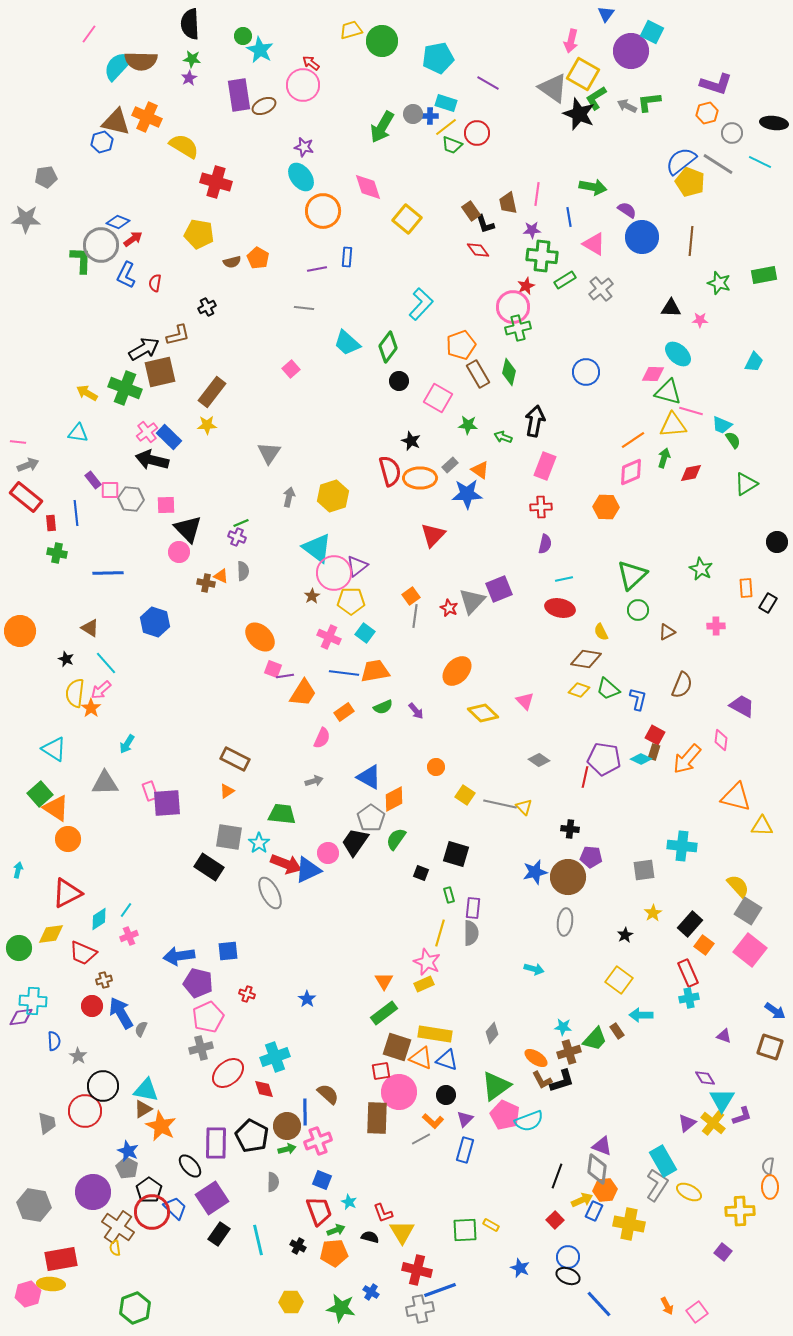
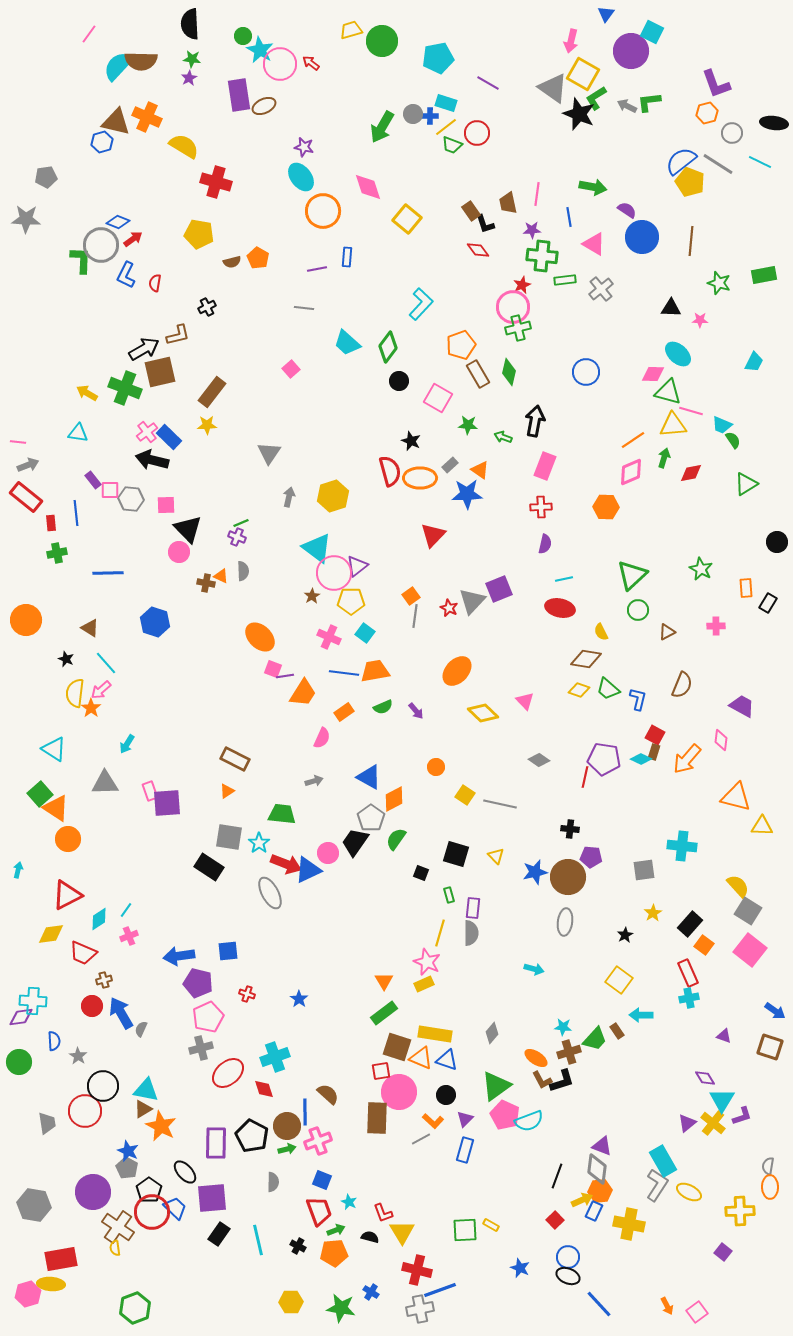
purple L-shape at (716, 84): rotated 52 degrees clockwise
pink circle at (303, 85): moved 23 px left, 21 px up
green rectangle at (565, 280): rotated 25 degrees clockwise
red star at (526, 286): moved 4 px left, 1 px up
green cross at (57, 553): rotated 24 degrees counterclockwise
orange circle at (20, 631): moved 6 px right, 11 px up
yellow triangle at (524, 807): moved 28 px left, 49 px down
red triangle at (67, 893): moved 2 px down
green circle at (19, 948): moved 114 px down
blue star at (307, 999): moved 8 px left
black ellipse at (190, 1166): moved 5 px left, 6 px down
orange hexagon at (605, 1190): moved 5 px left, 1 px down
purple square at (212, 1198): rotated 28 degrees clockwise
